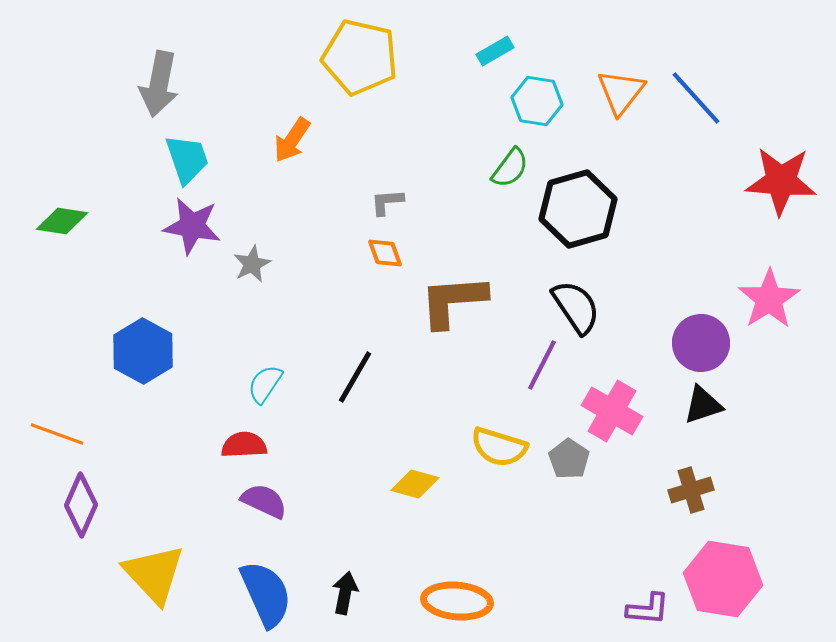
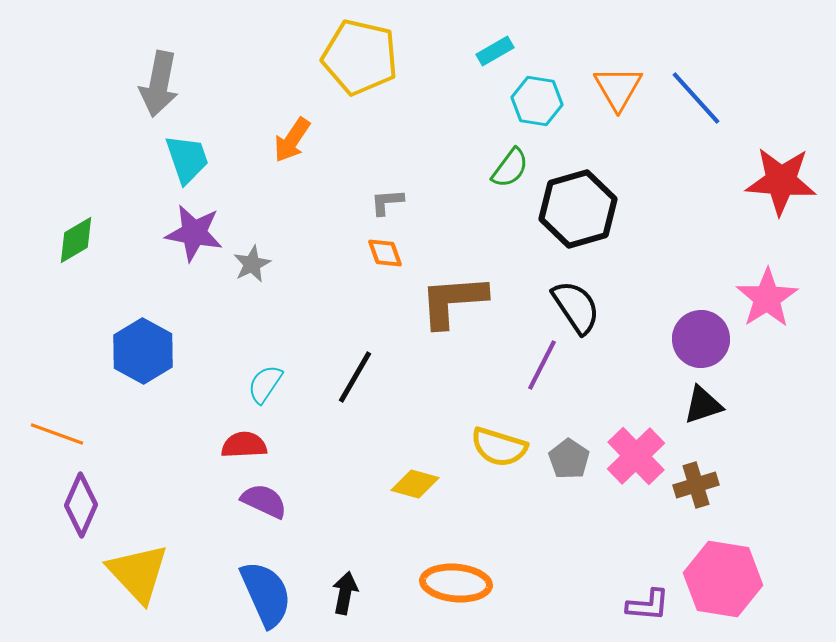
orange triangle: moved 3 px left, 4 px up; rotated 8 degrees counterclockwise
green diamond: moved 14 px right, 19 px down; rotated 39 degrees counterclockwise
purple star: moved 2 px right, 7 px down
pink star: moved 2 px left, 1 px up
purple circle: moved 4 px up
pink cross: moved 24 px right, 45 px down; rotated 16 degrees clockwise
brown cross: moved 5 px right, 5 px up
yellow triangle: moved 16 px left, 1 px up
orange ellipse: moved 1 px left, 18 px up
purple L-shape: moved 4 px up
